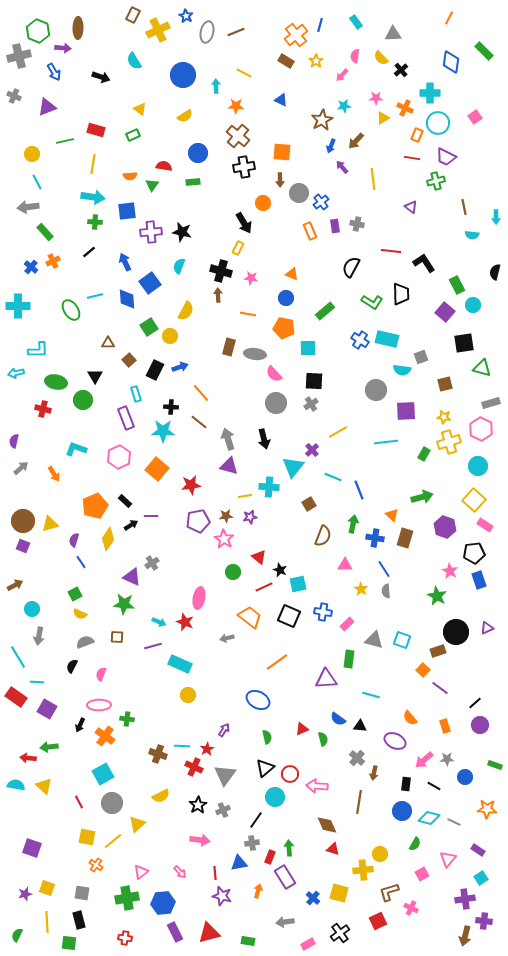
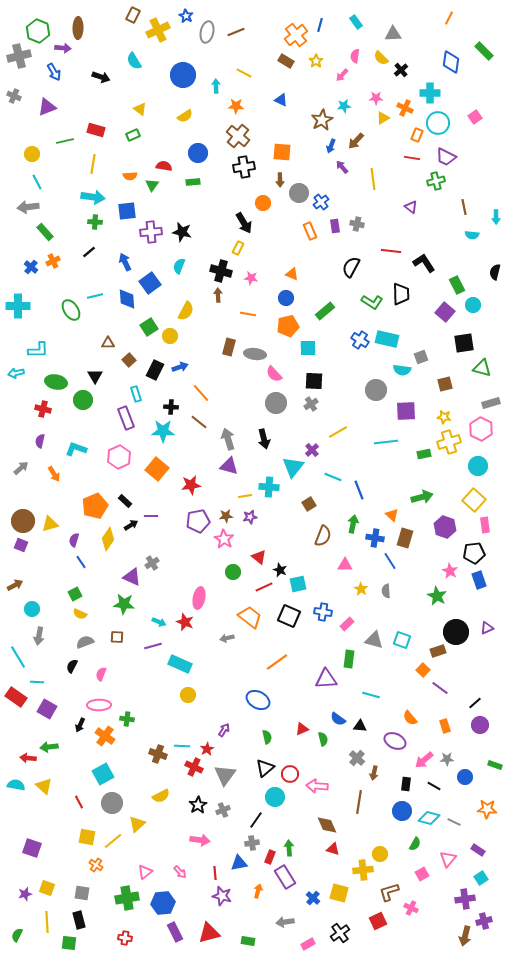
orange pentagon at (284, 328): moved 4 px right, 2 px up; rotated 25 degrees counterclockwise
purple semicircle at (14, 441): moved 26 px right
green rectangle at (424, 454): rotated 48 degrees clockwise
pink rectangle at (485, 525): rotated 49 degrees clockwise
purple square at (23, 546): moved 2 px left, 1 px up
blue line at (384, 569): moved 6 px right, 8 px up
pink triangle at (141, 872): moved 4 px right
purple cross at (484, 921): rotated 21 degrees counterclockwise
